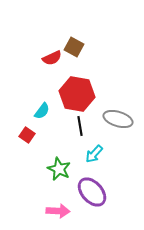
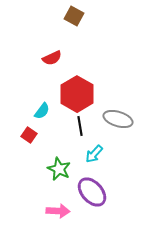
brown square: moved 31 px up
red hexagon: rotated 20 degrees clockwise
red square: moved 2 px right
